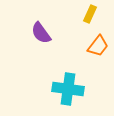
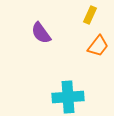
yellow rectangle: moved 1 px down
cyan cross: moved 8 px down; rotated 12 degrees counterclockwise
